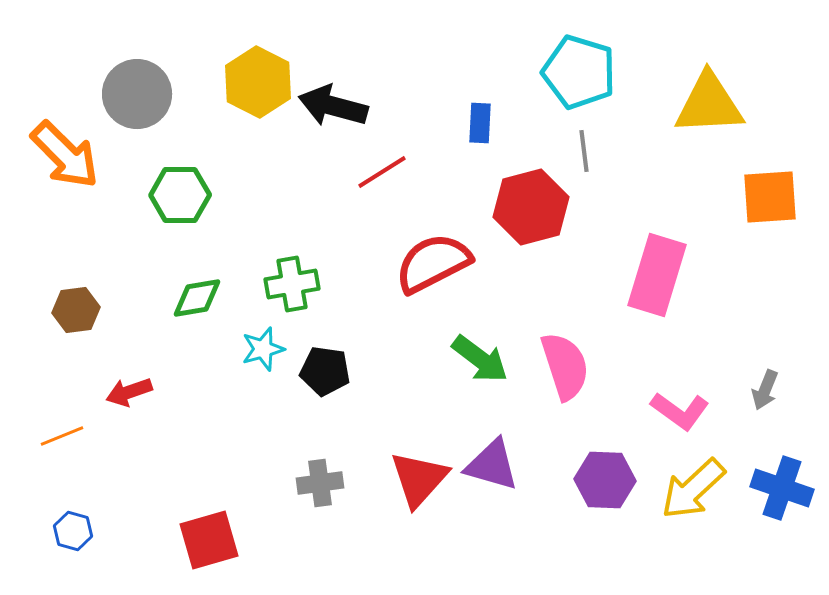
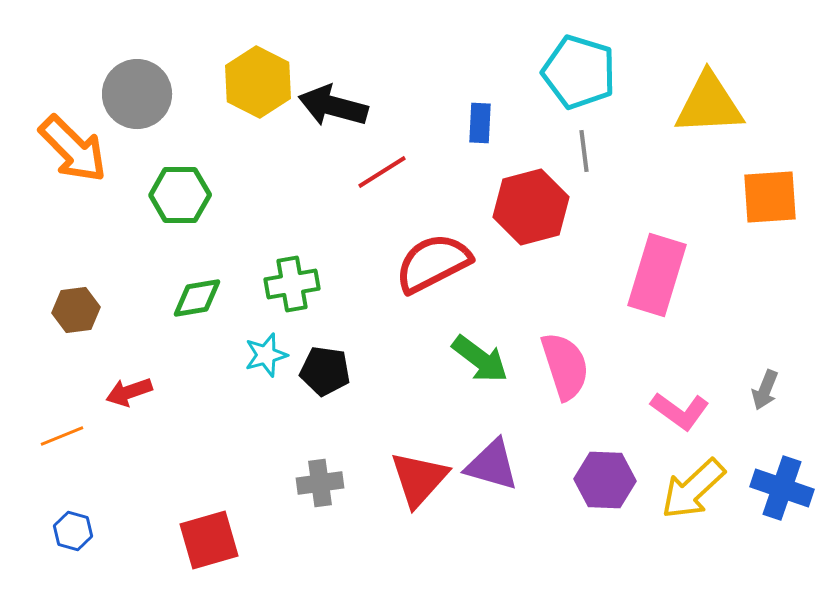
orange arrow: moved 8 px right, 6 px up
cyan star: moved 3 px right, 6 px down
